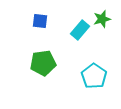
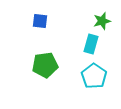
green star: moved 2 px down
cyan rectangle: moved 11 px right, 14 px down; rotated 24 degrees counterclockwise
green pentagon: moved 2 px right, 2 px down
